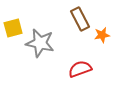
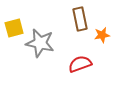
brown rectangle: rotated 15 degrees clockwise
yellow square: moved 1 px right
red semicircle: moved 5 px up
